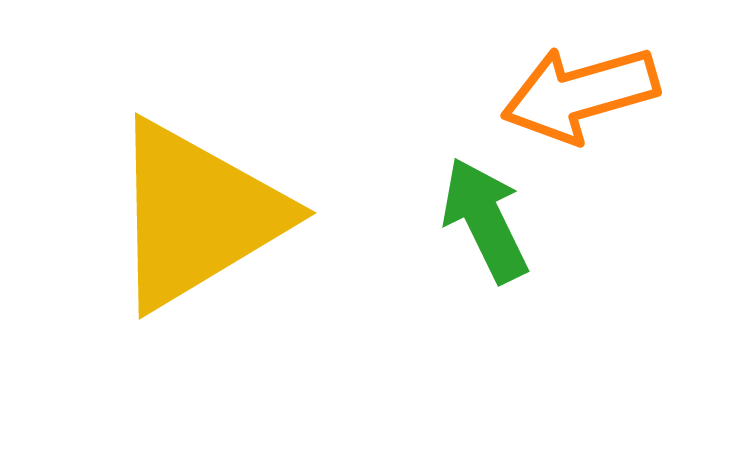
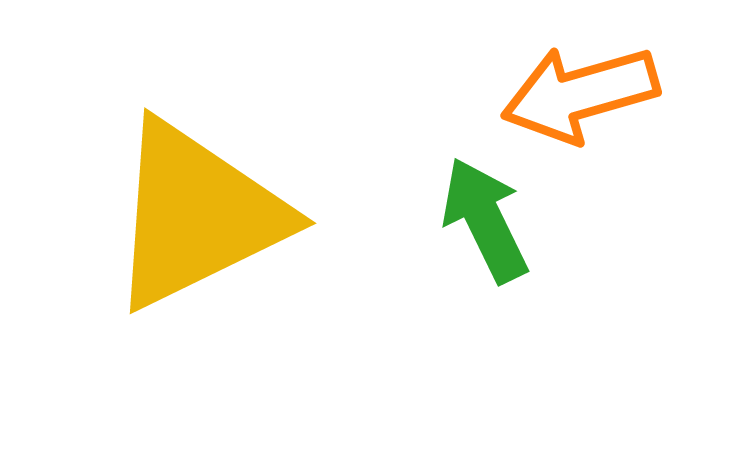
yellow triangle: rotated 5 degrees clockwise
